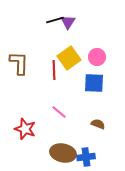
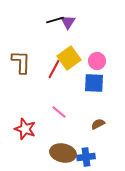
pink circle: moved 4 px down
brown L-shape: moved 2 px right, 1 px up
red line: moved 1 px up; rotated 30 degrees clockwise
brown semicircle: rotated 48 degrees counterclockwise
